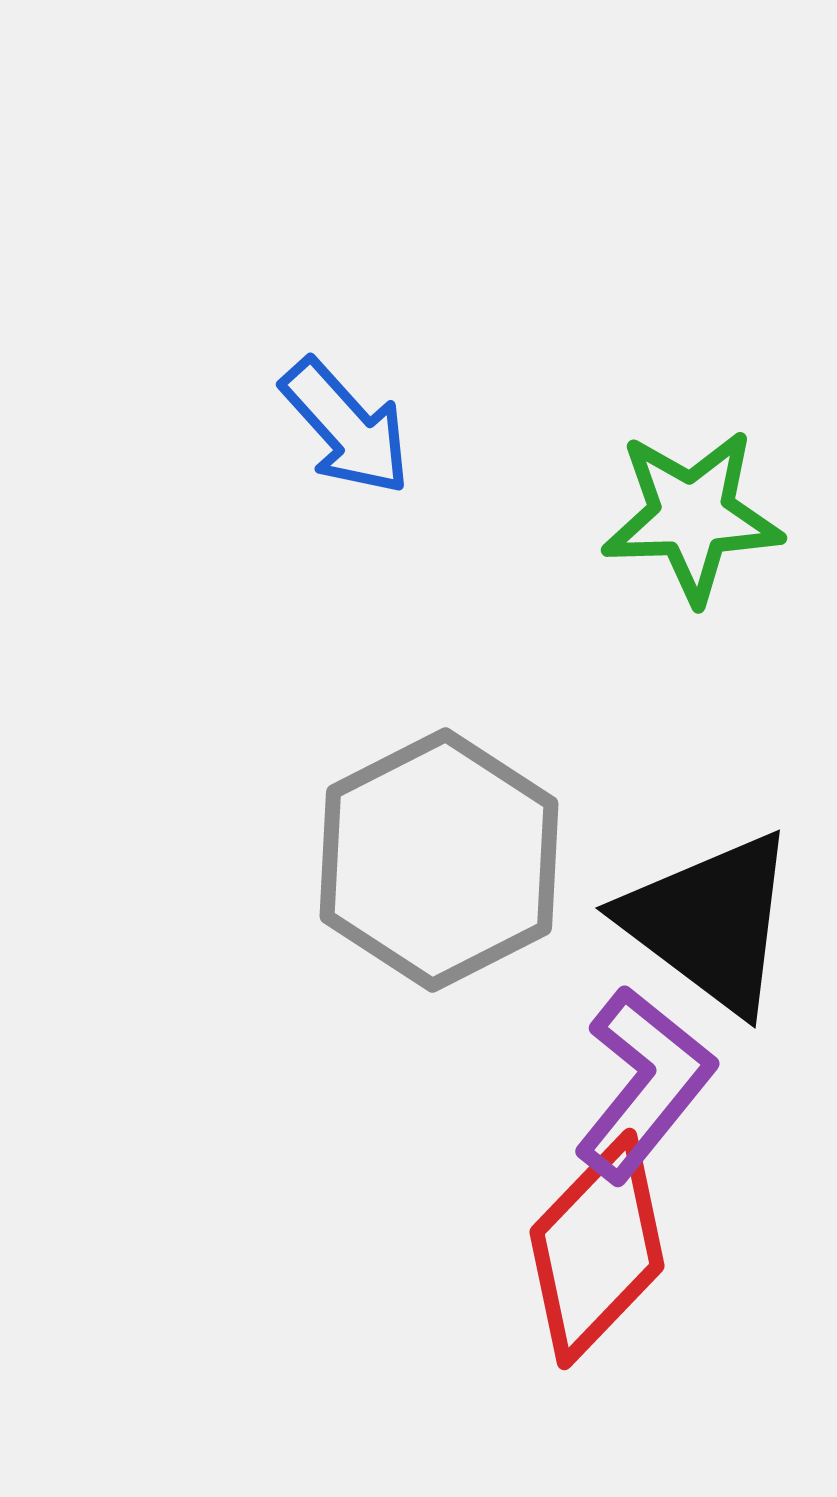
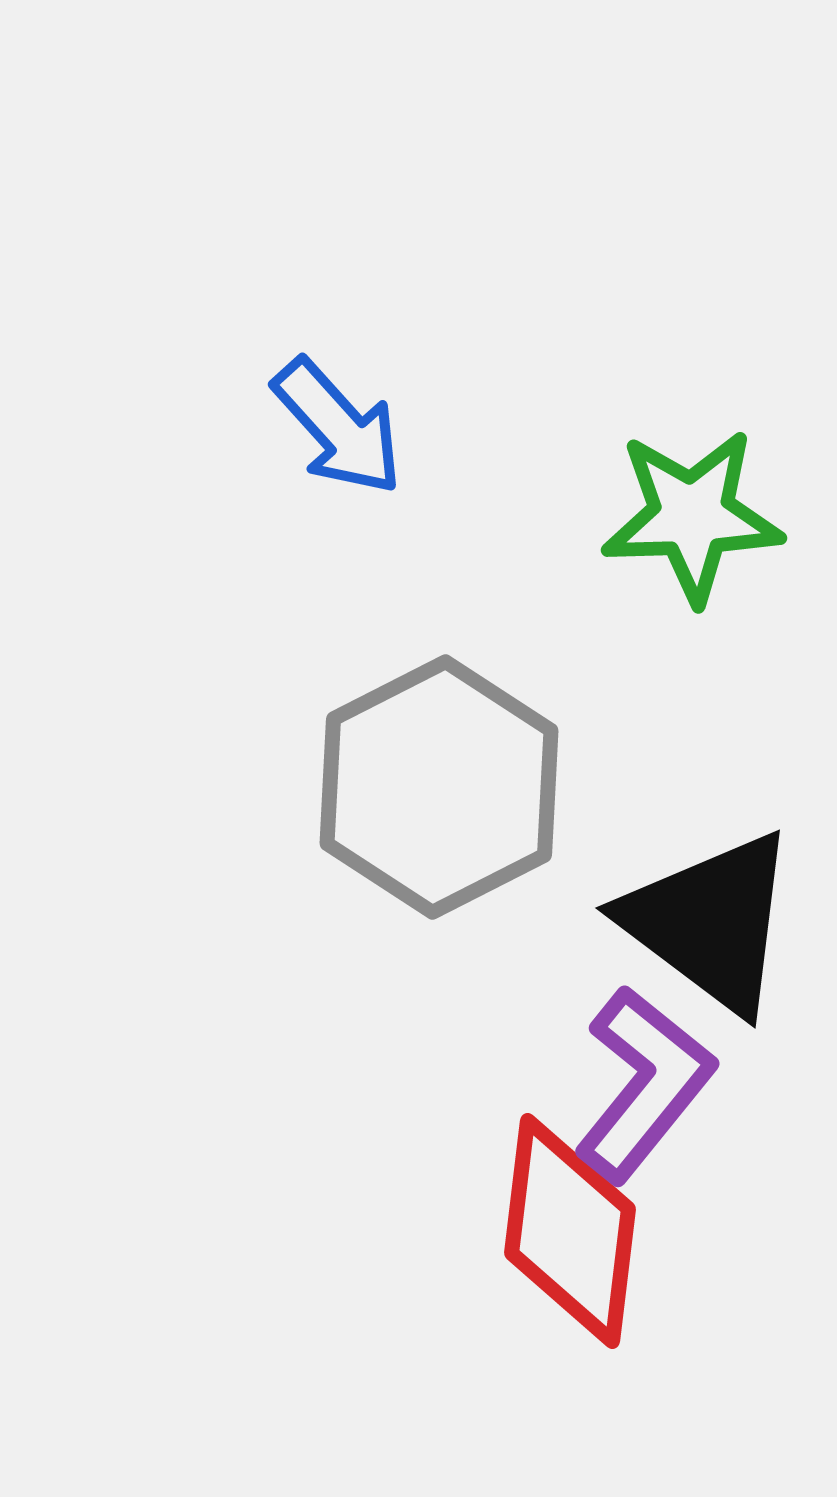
blue arrow: moved 8 px left
gray hexagon: moved 73 px up
red diamond: moved 27 px left, 18 px up; rotated 37 degrees counterclockwise
